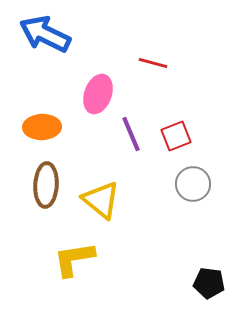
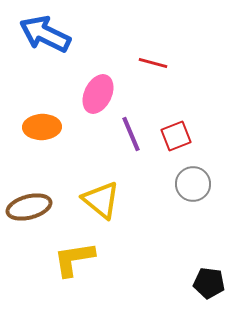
pink ellipse: rotated 6 degrees clockwise
brown ellipse: moved 17 px left, 22 px down; rotated 72 degrees clockwise
